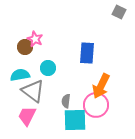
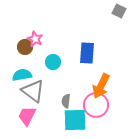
gray square: moved 1 px up
cyan circle: moved 5 px right, 6 px up
cyan semicircle: moved 2 px right
